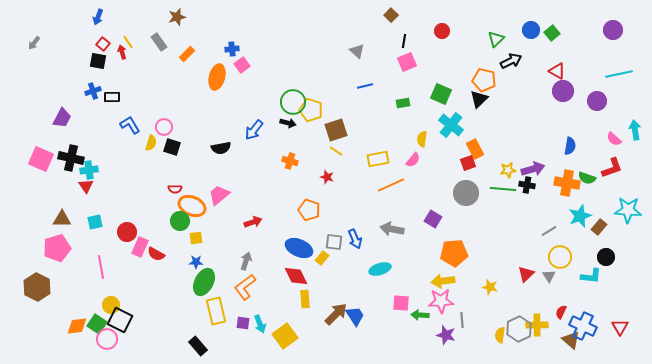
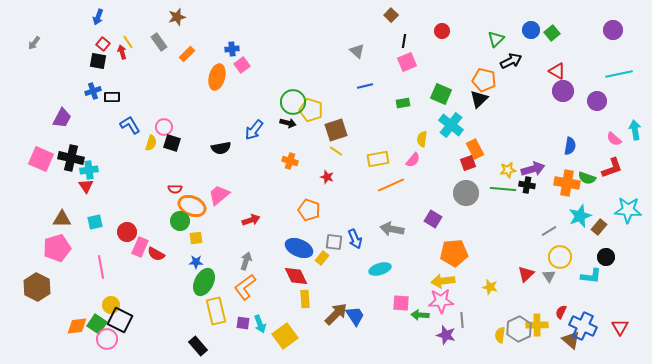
black square at (172, 147): moved 4 px up
red arrow at (253, 222): moved 2 px left, 2 px up
